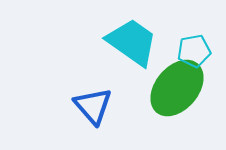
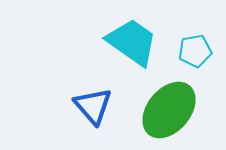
cyan pentagon: moved 1 px right
green ellipse: moved 8 px left, 22 px down
